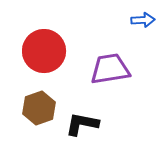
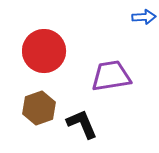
blue arrow: moved 1 px right, 3 px up
purple trapezoid: moved 1 px right, 7 px down
black L-shape: rotated 56 degrees clockwise
